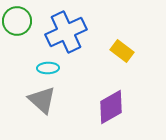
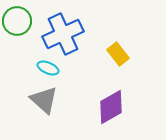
blue cross: moved 3 px left, 2 px down
yellow rectangle: moved 4 px left, 3 px down; rotated 15 degrees clockwise
cyan ellipse: rotated 25 degrees clockwise
gray triangle: moved 2 px right
